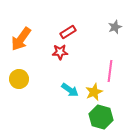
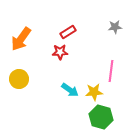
gray star: rotated 16 degrees clockwise
pink line: moved 1 px right
yellow star: rotated 18 degrees clockwise
